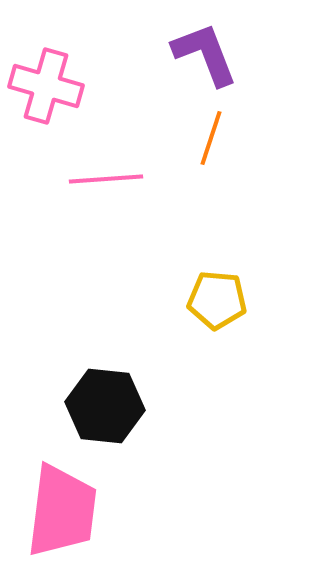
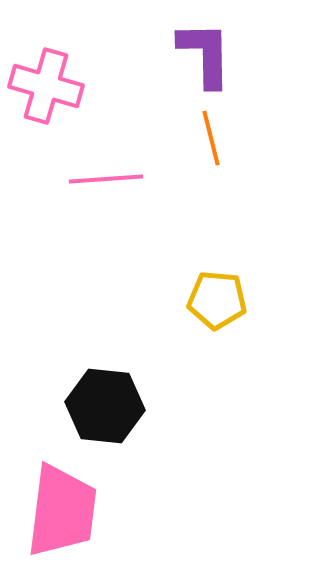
purple L-shape: rotated 20 degrees clockwise
orange line: rotated 32 degrees counterclockwise
